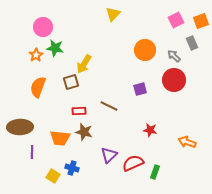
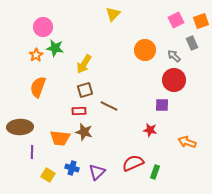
brown square: moved 14 px right, 8 px down
purple square: moved 22 px right, 16 px down; rotated 16 degrees clockwise
purple triangle: moved 12 px left, 17 px down
yellow square: moved 5 px left, 1 px up
